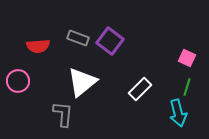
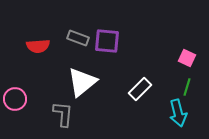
purple square: moved 3 px left; rotated 32 degrees counterclockwise
pink circle: moved 3 px left, 18 px down
